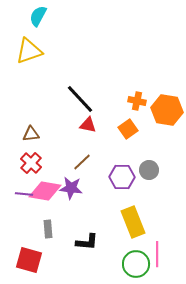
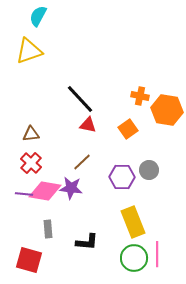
orange cross: moved 3 px right, 5 px up
green circle: moved 2 px left, 6 px up
